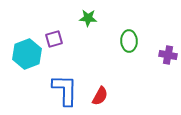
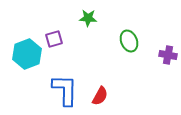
green ellipse: rotated 20 degrees counterclockwise
